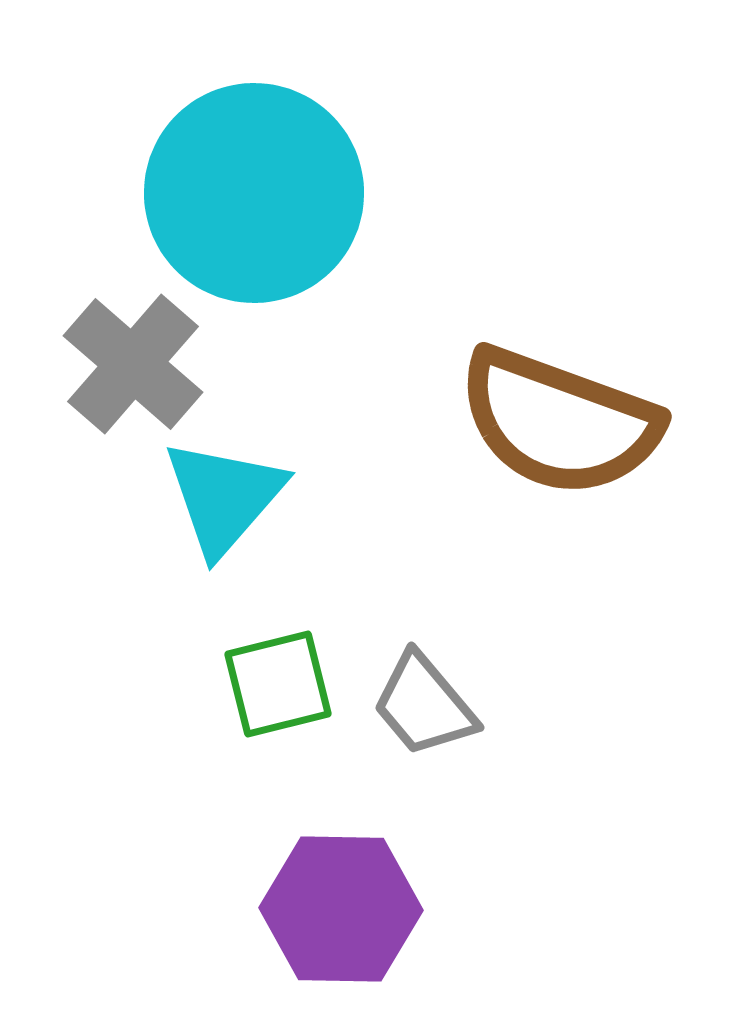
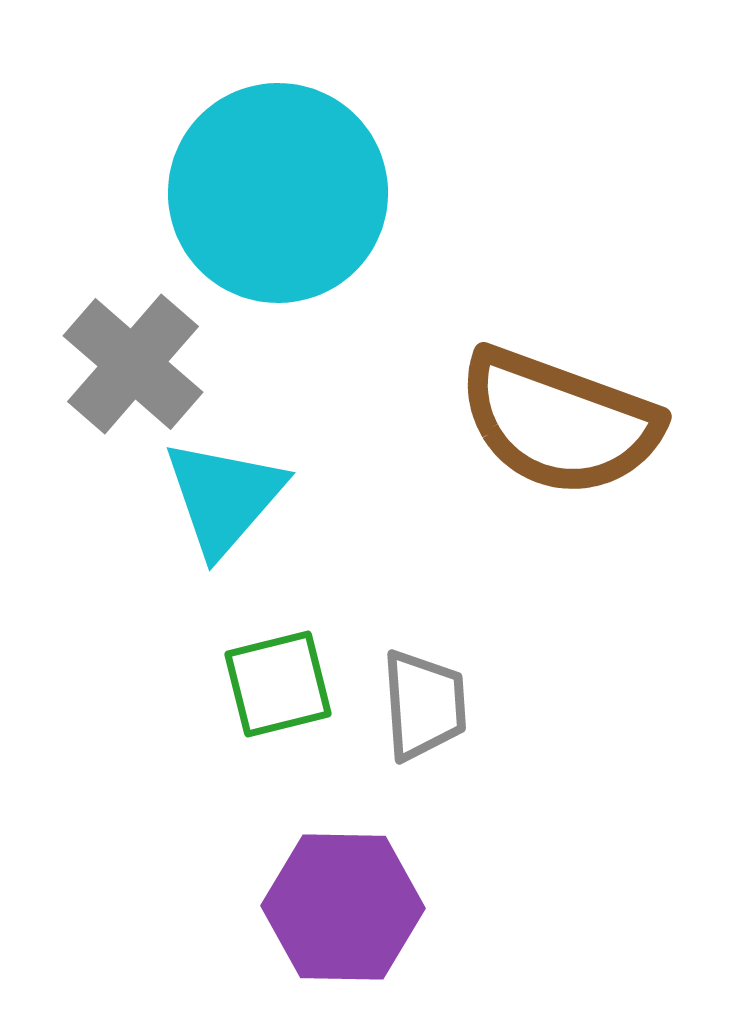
cyan circle: moved 24 px right
gray trapezoid: rotated 144 degrees counterclockwise
purple hexagon: moved 2 px right, 2 px up
